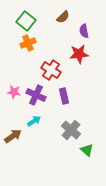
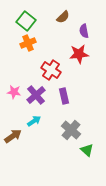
purple cross: rotated 24 degrees clockwise
